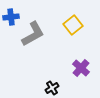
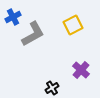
blue cross: moved 2 px right; rotated 21 degrees counterclockwise
yellow square: rotated 12 degrees clockwise
purple cross: moved 2 px down
